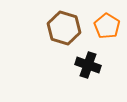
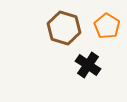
black cross: rotated 15 degrees clockwise
